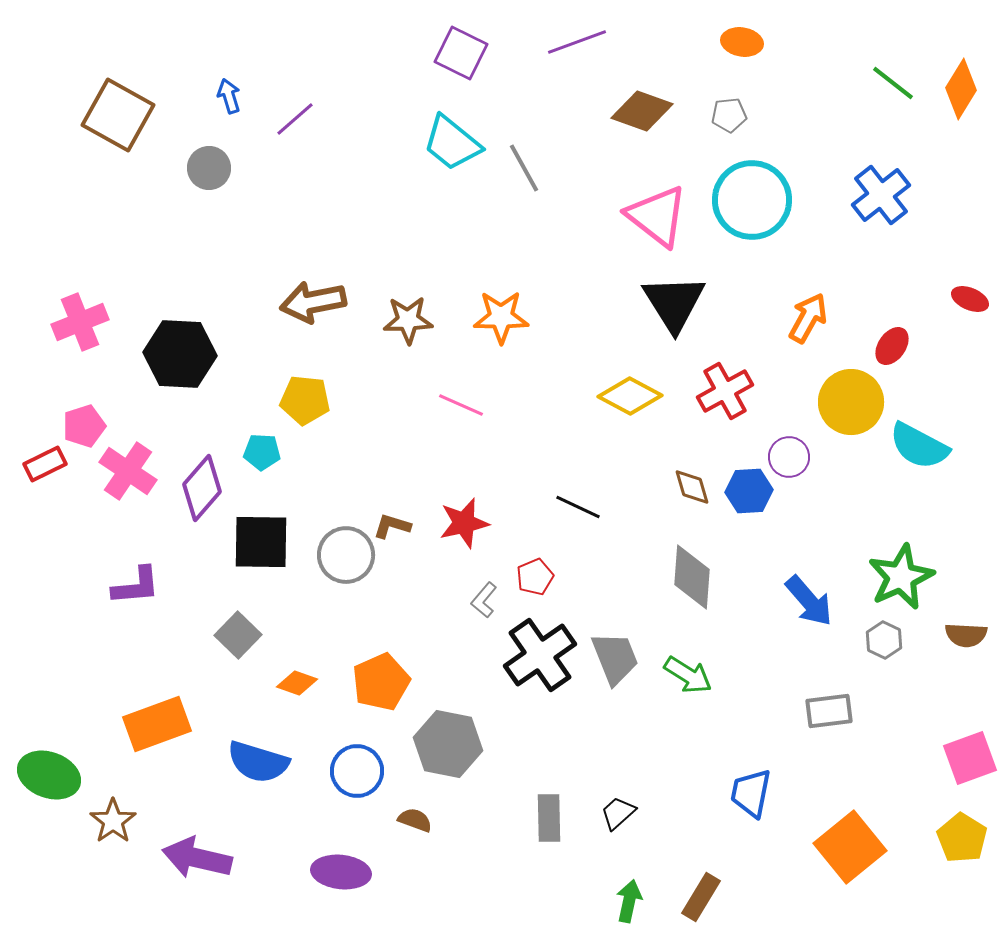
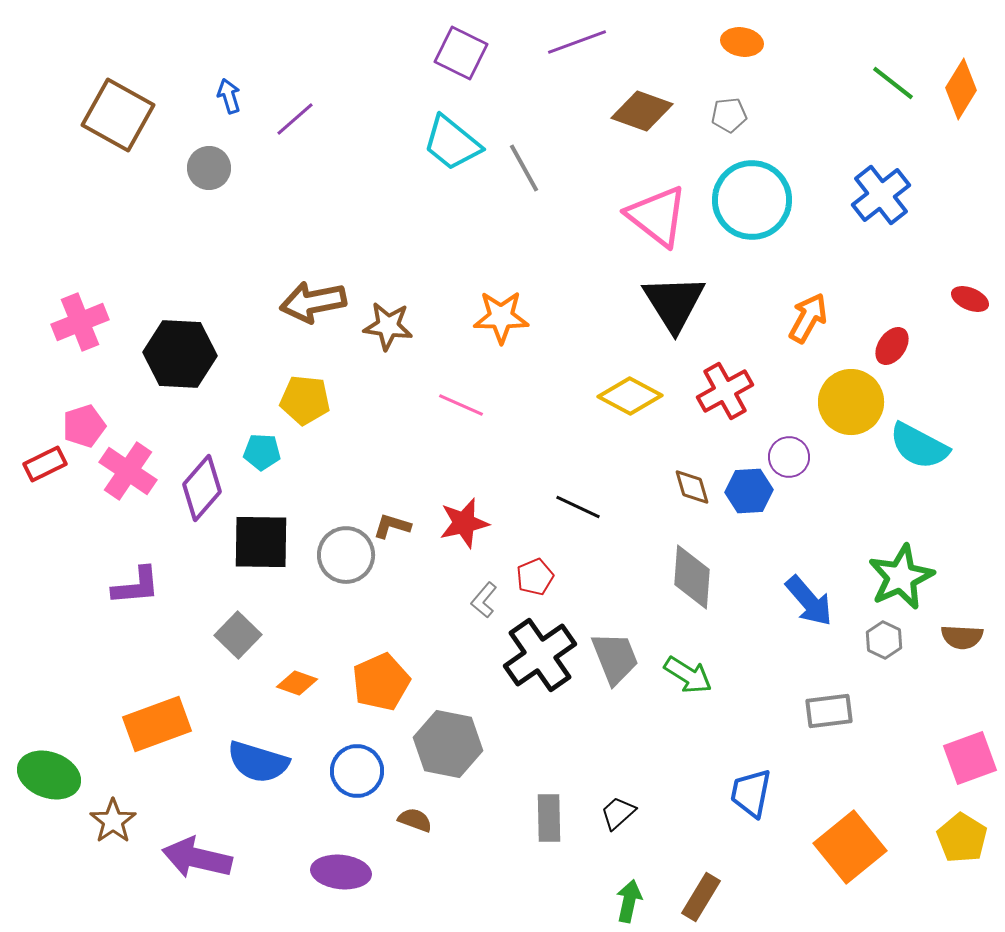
brown star at (408, 320): moved 20 px left, 6 px down; rotated 9 degrees clockwise
brown semicircle at (966, 635): moved 4 px left, 2 px down
